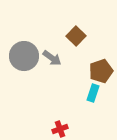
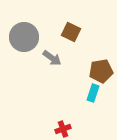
brown square: moved 5 px left, 4 px up; rotated 18 degrees counterclockwise
gray circle: moved 19 px up
brown pentagon: rotated 10 degrees clockwise
red cross: moved 3 px right
